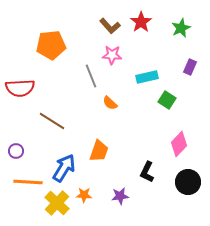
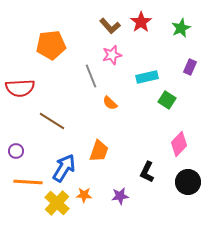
pink star: rotated 18 degrees counterclockwise
